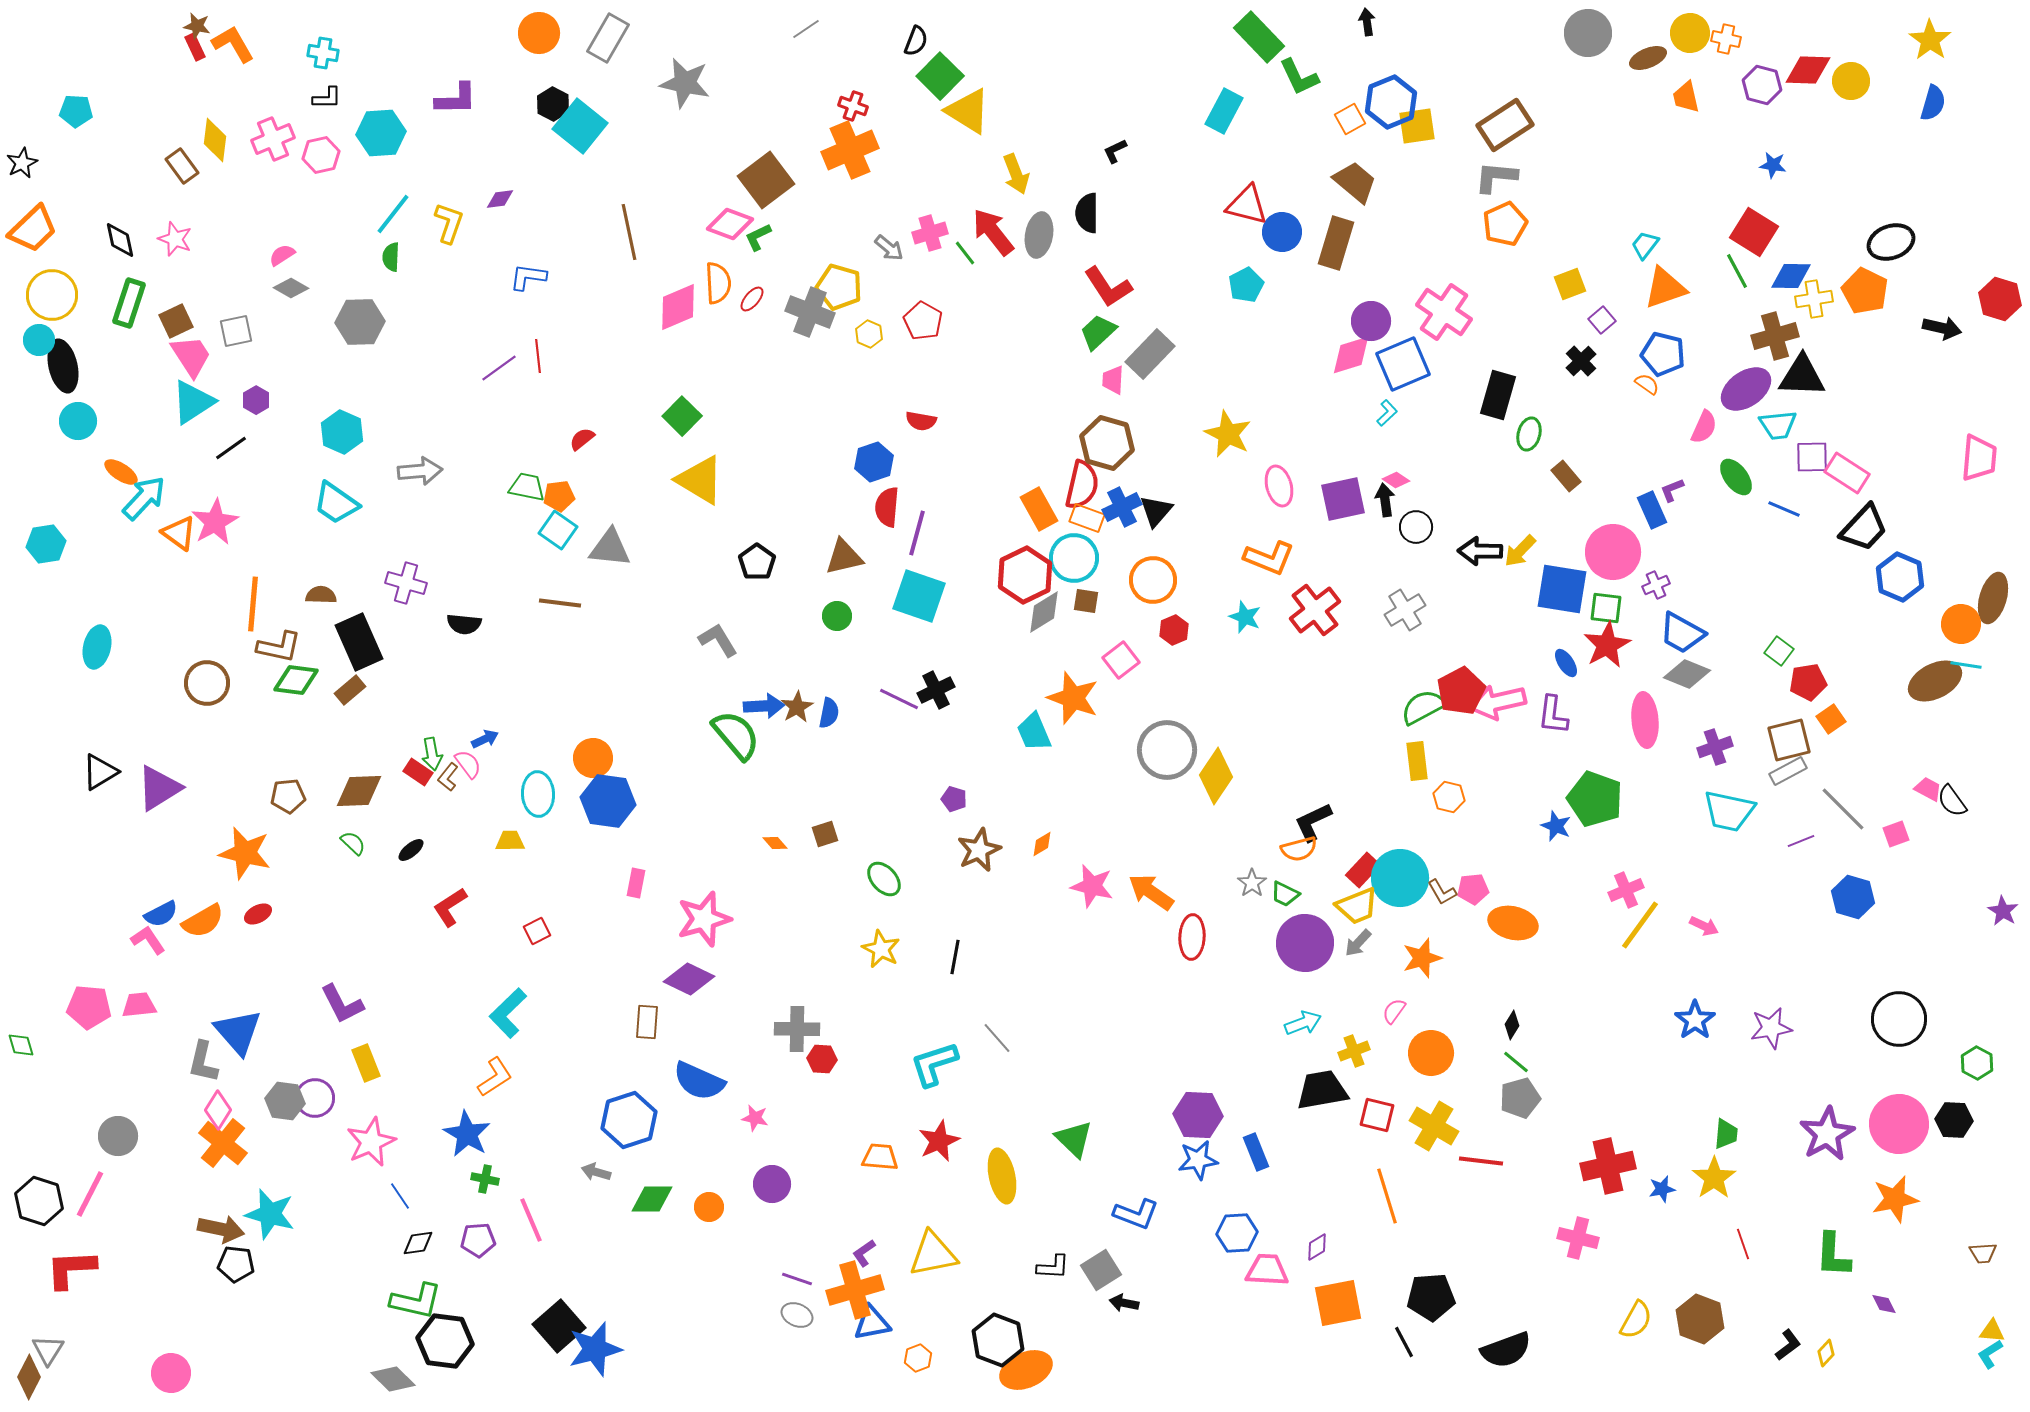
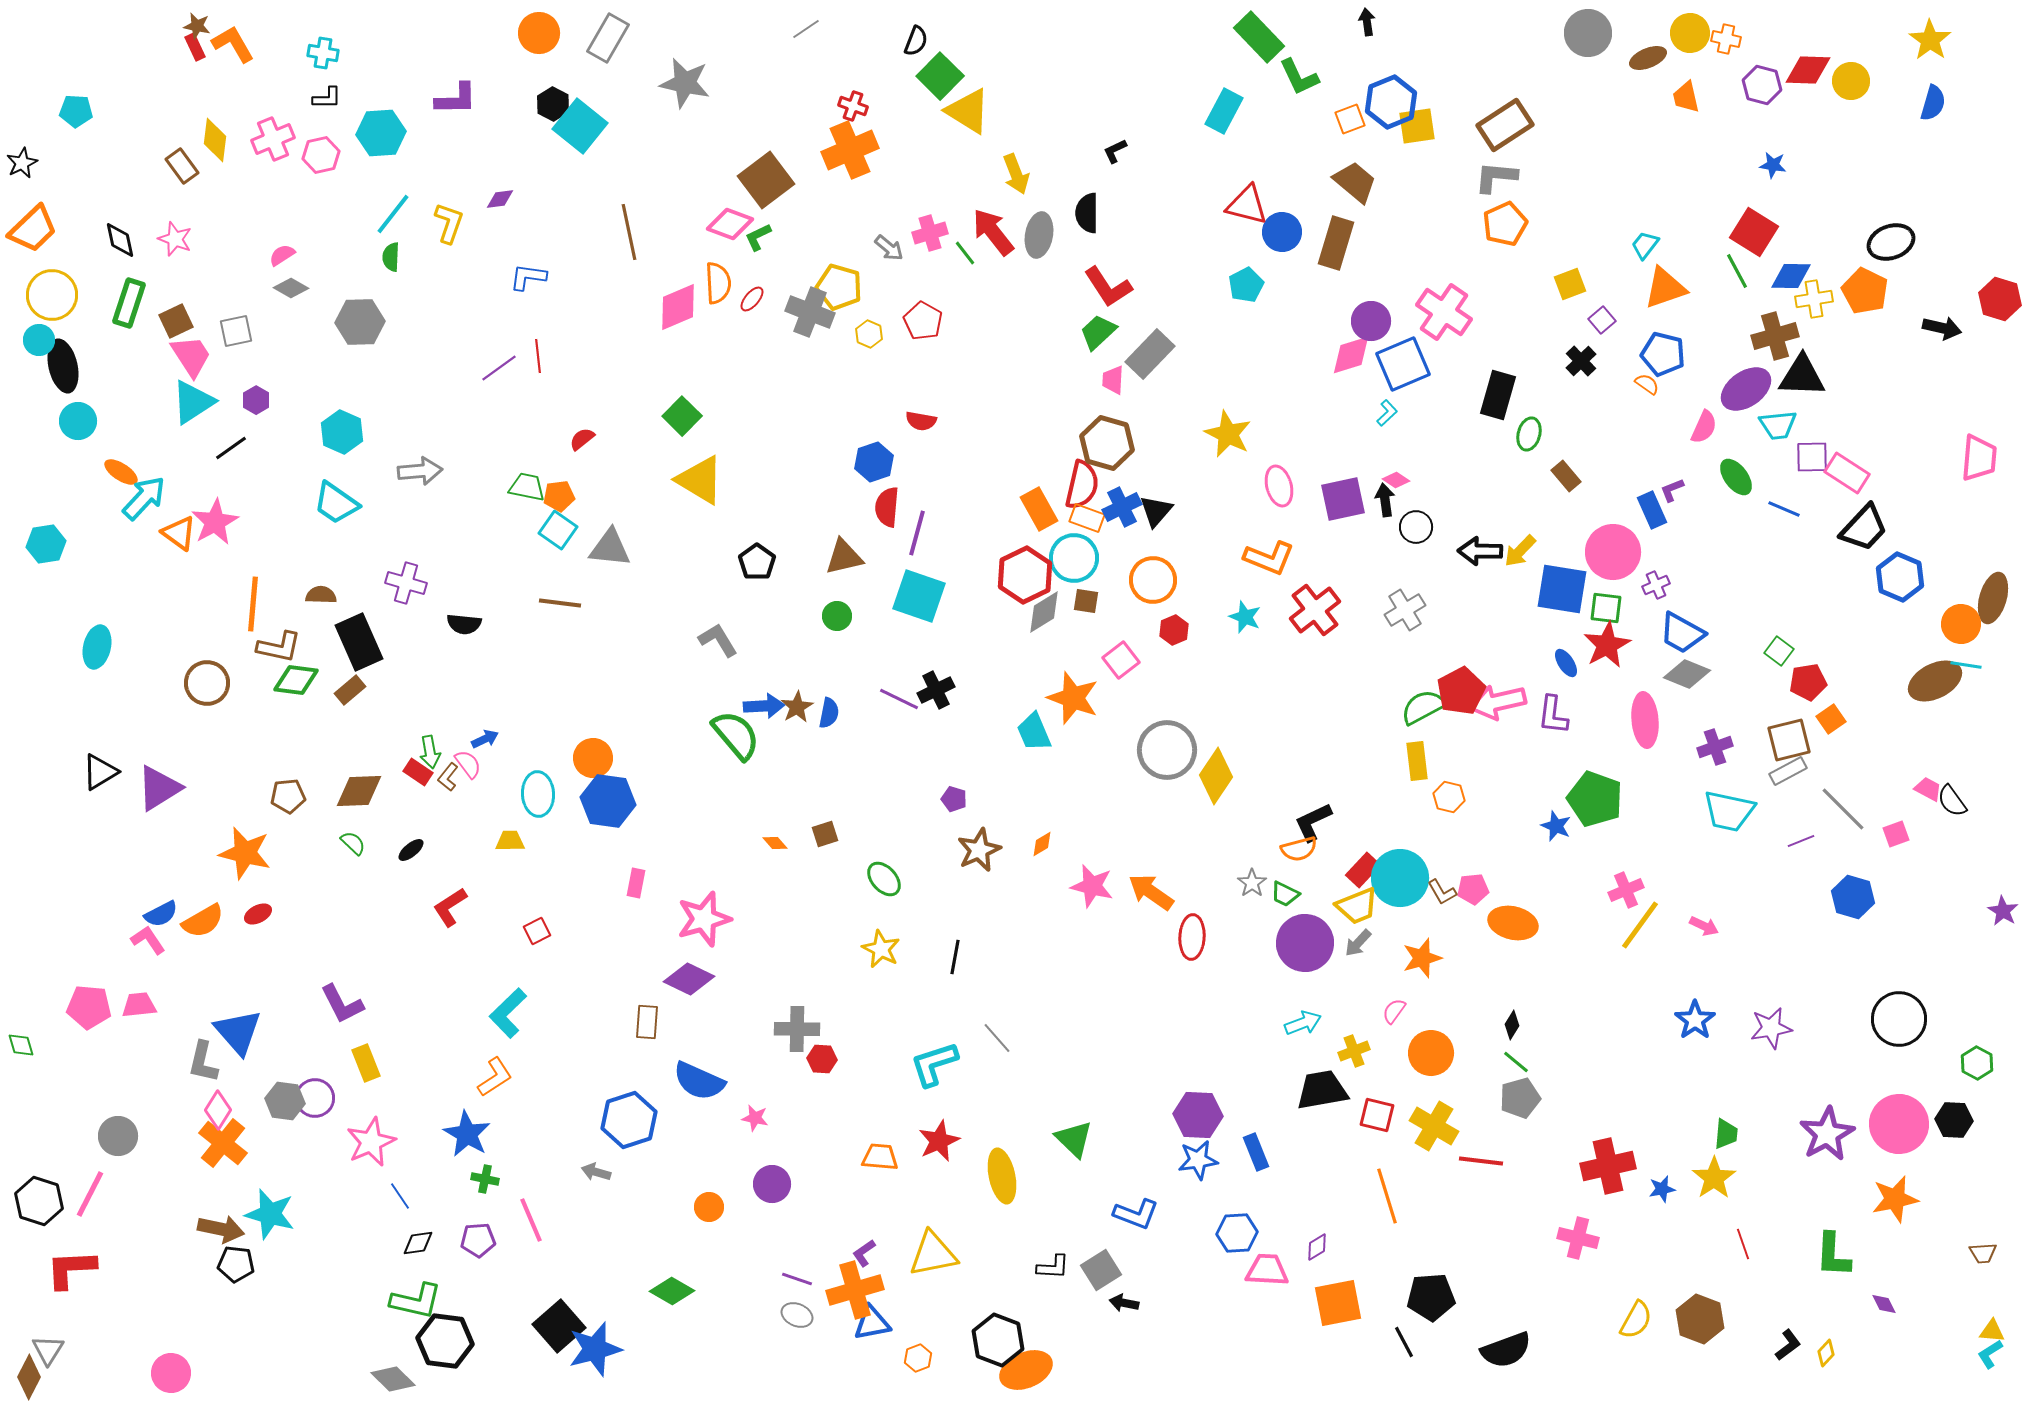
orange square at (1350, 119): rotated 8 degrees clockwise
green arrow at (432, 754): moved 2 px left, 2 px up
green diamond at (652, 1199): moved 20 px right, 92 px down; rotated 30 degrees clockwise
